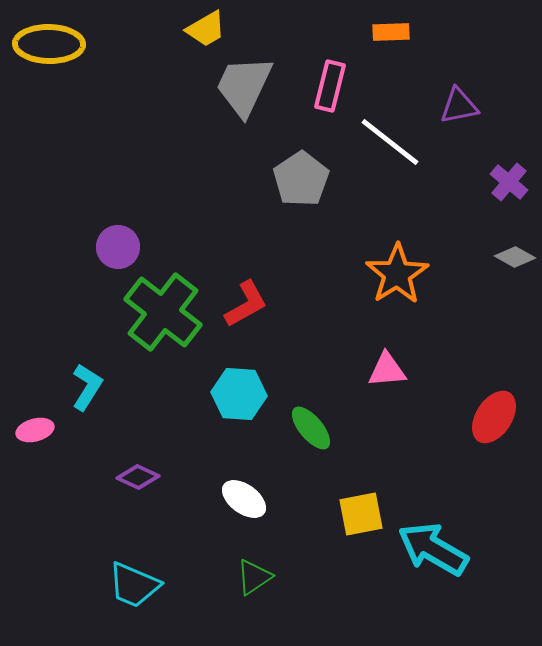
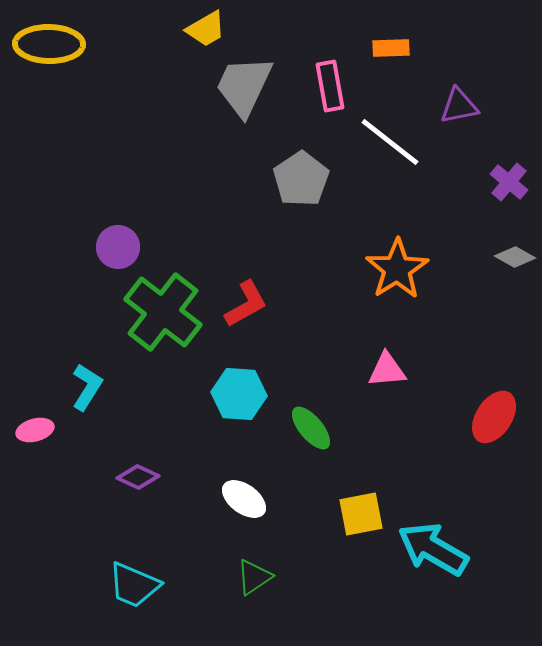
orange rectangle: moved 16 px down
pink rectangle: rotated 24 degrees counterclockwise
orange star: moved 5 px up
